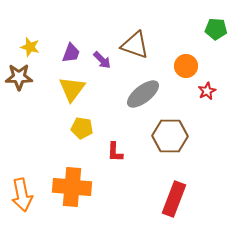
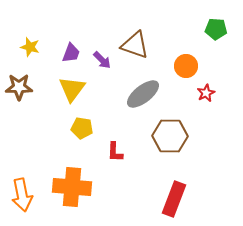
brown star: moved 10 px down
red star: moved 1 px left, 2 px down
